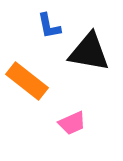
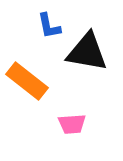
black triangle: moved 2 px left
pink trapezoid: moved 1 px down; rotated 20 degrees clockwise
